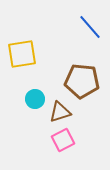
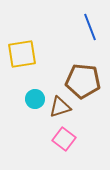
blue line: rotated 20 degrees clockwise
brown pentagon: moved 1 px right
brown triangle: moved 5 px up
pink square: moved 1 px right, 1 px up; rotated 25 degrees counterclockwise
